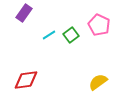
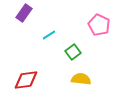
green square: moved 2 px right, 17 px down
yellow semicircle: moved 17 px left, 3 px up; rotated 42 degrees clockwise
